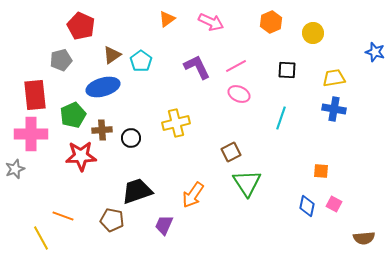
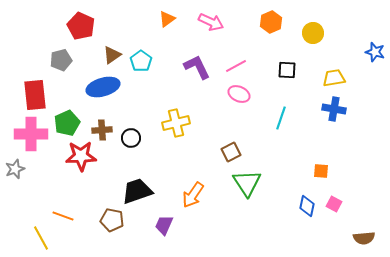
green pentagon: moved 6 px left, 8 px down
